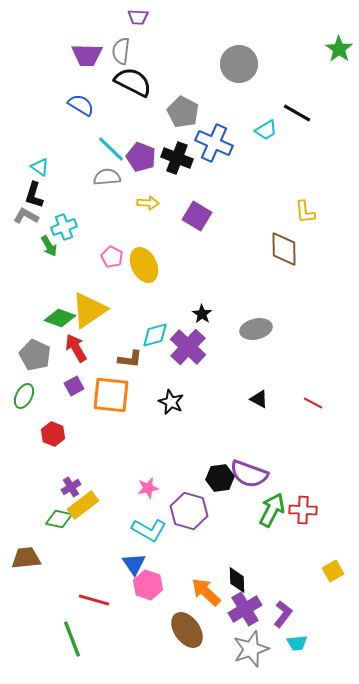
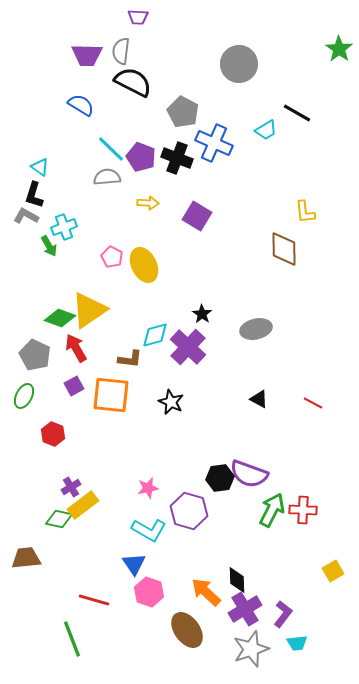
pink hexagon at (148, 585): moved 1 px right, 7 px down
